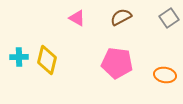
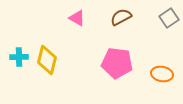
orange ellipse: moved 3 px left, 1 px up
